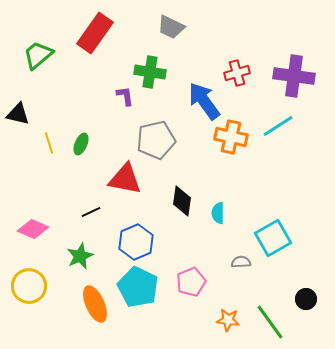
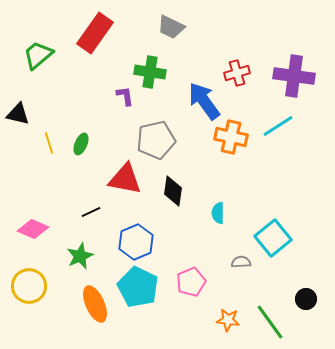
black diamond: moved 9 px left, 10 px up
cyan square: rotated 9 degrees counterclockwise
